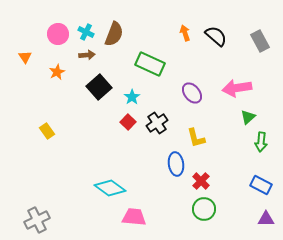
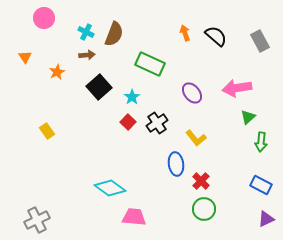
pink circle: moved 14 px left, 16 px up
yellow L-shape: rotated 25 degrees counterclockwise
purple triangle: rotated 24 degrees counterclockwise
